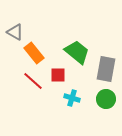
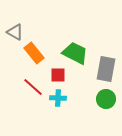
green trapezoid: moved 2 px left, 1 px down; rotated 12 degrees counterclockwise
red line: moved 6 px down
cyan cross: moved 14 px left; rotated 14 degrees counterclockwise
